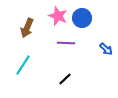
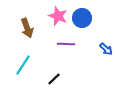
brown arrow: rotated 42 degrees counterclockwise
purple line: moved 1 px down
black line: moved 11 px left
